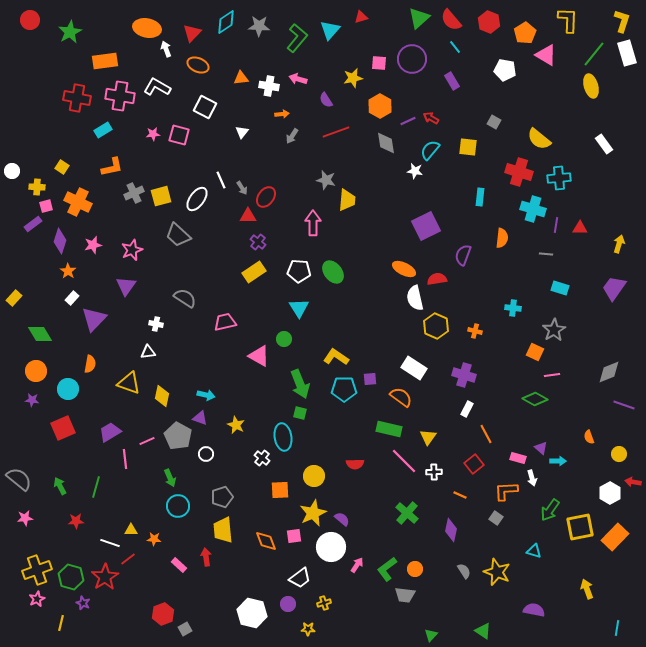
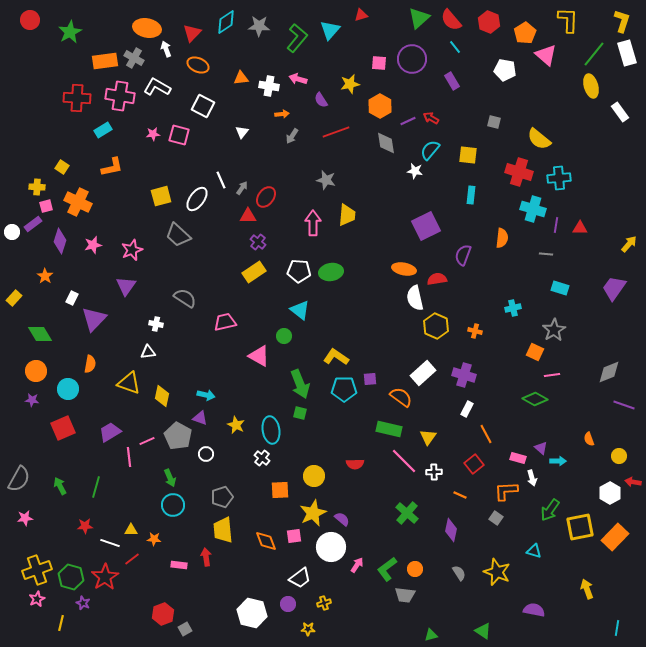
red triangle at (361, 17): moved 2 px up
pink triangle at (546, 55): rotated 10 degrees clockwise
yellow star at (353, 78): moved 3 px left, 6 px down
red cross at (77, 98): rotated 8 degrees counterclockwise
purple semicircle at (326, 100): moved 5 px left
white square at (205, 107): moved 2 px left, 1 px up
gray square at (494, 122): rotated 16 degrees counterclockwise
white rectangle at (604, 144): moved 16 px right, 32 px up
yellow square at (468, 147): moved 8 px down
white circle at (12, 171): moved 61 px down
gray arrow at (242, 188): rotated 112 degrees counterclockwise
gray cross at (134, 193): moved 135 px up; rotated 36 degrees counterclockwise
cyan rectangle at (480, 197): moved 9 px left, 2 px up
yellow trapezoid at (347, 200): moved 15 px down
yellow arrow at (619, 244): moved 10 px right; rotated 24 degrees clockwise
orange ellipse at (404, 269): rotated 15 degrees counterclockwise
orange star at (68, 271): moved 23 px left, 5 px down
green ellipse at (333, 272): moved 2 px left; rotated 60 degrees counterclockwise
white rectangle at (72, 298): rotated 16 degrees counterclockwise
cyan triangle at (299, 308): moved 1 px right, 2 px down; rotated 20 degrees counterclockwise
cyan cross at (513, 308): rotated 21 degrees counterclockwise
green circle at (284, 339): moved 3 px up
white rectangle at (414, 368): moved 9 px right, 5 px down; rotated 75 degrees counterclockwise
cyan ellipse at (283, 437): moved 12 px left, 7 px up
orange semicircle at (589, 437): moved 2 px down
yellow circle at (619, 454): moved 2 px down
pink line at (125, 459): moved 4 px right, 2 px up
gray semicircle at (19, 479): rotated 80 degrees clockwise
cyan circle at (178, 506): moved 5 px left, 1 px up
red star at (76, 521): moved 9 px right, 5 px down
red line at (128, 559): moved 4 px right
pink rectangle at (179, 565): rotated 35 degrees counterclockwise
gray semicircle at (464, 571): moved 5 px left, 2 px down
green triangle at (431, 635): rotated 32 degrees clockwise
